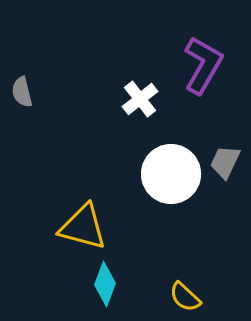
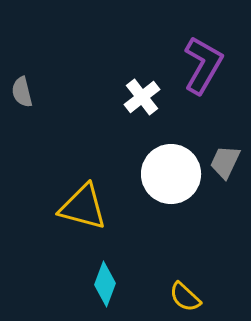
white cross: moved 2 px right, 2 px up
yellow triangle: moved 20 px up
